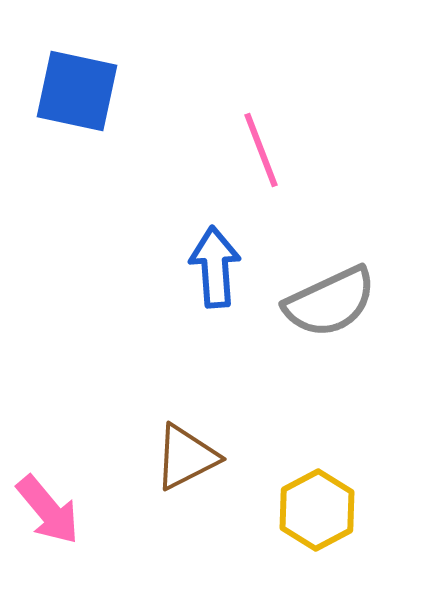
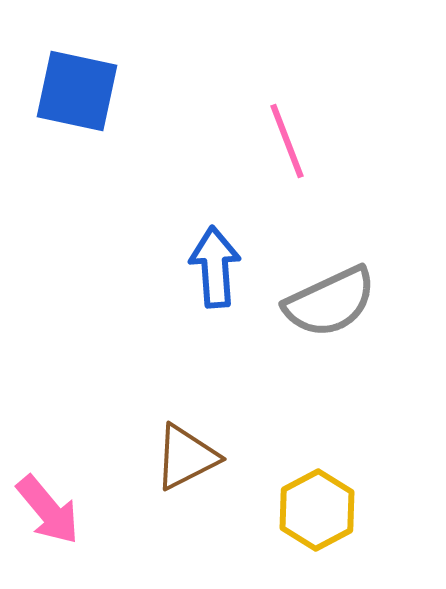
pink line: moved 26 px right, 9 px up
